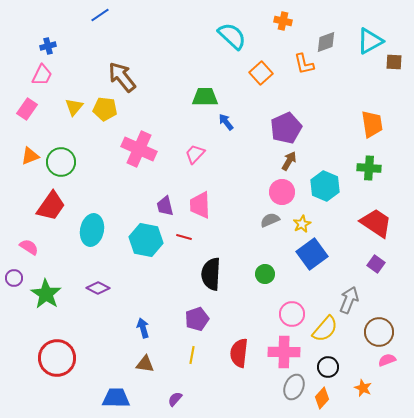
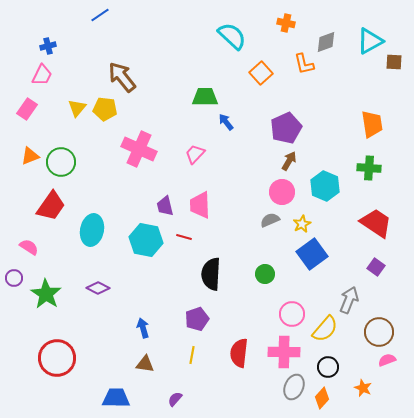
orange cross at (283, 21): moved 3 px right, 2 px down
yellow triangle at (74, 107): moved 3 px right, 1 px down
purple square at (376, 264): moved 3 px down
